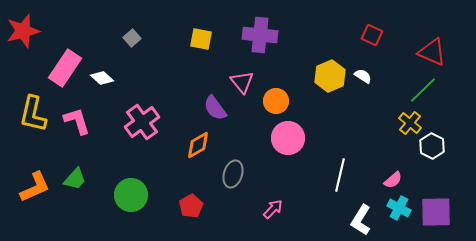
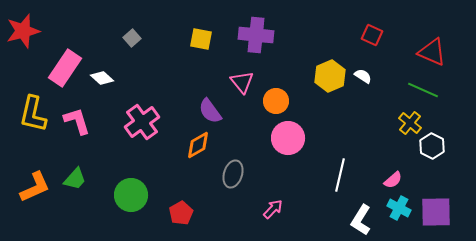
purple cross: moved 4 px left
green line: rotated 68 degrees clockwise
purple semicircle: moved 5 px left, 3 px down
red pentagon: moved 10 px left, 7 px down
